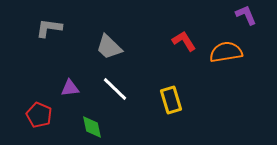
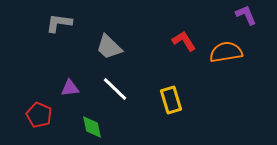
gray L-shape: moved 10 px right, 5 px up
